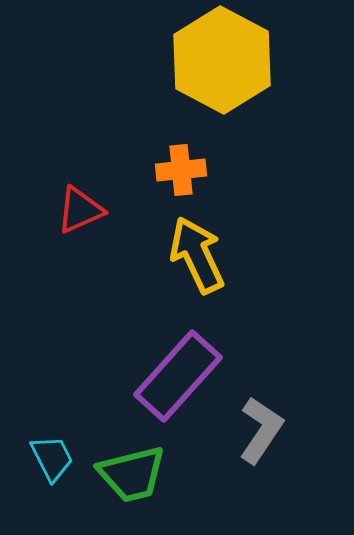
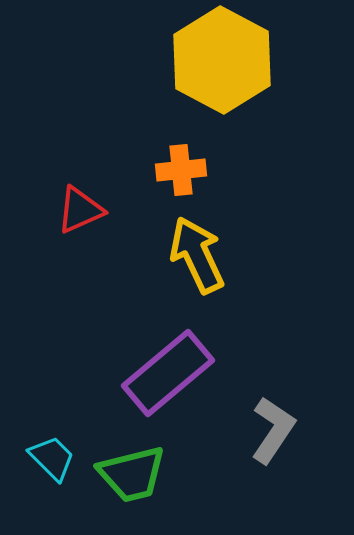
purple rectangle: moved 10 px left, 3 px up; rotated 8 degrees clockwise
gray L-shape: moved 12 px right
cyan trapezoid: rotated 18 degrees counterclockwise
